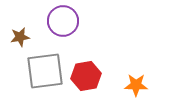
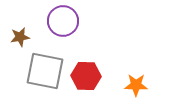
gray square: rotated 18 degrees clockwise
red hexagon: rotated 12 degrees clockwise
